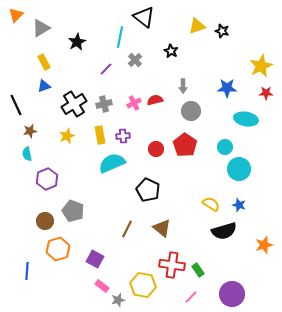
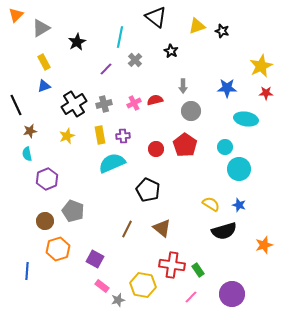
black triangle at (144, 17): moved 12 px right
